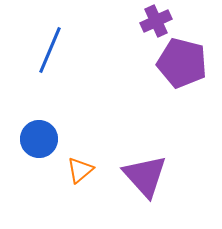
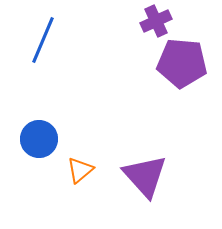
blue line: moved 7 px left, 10 px up
purple pentagon: rotated 9 degrees counterclockwise
